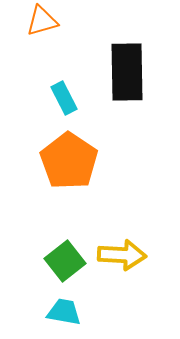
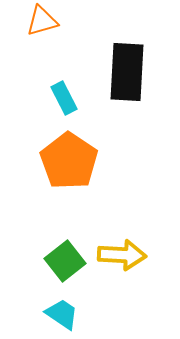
black rectangle: rotated 4 degrees clockwise
cyan trapezoid: moved 2 px left, 2 px down; rotated 24 degrees clockwise
